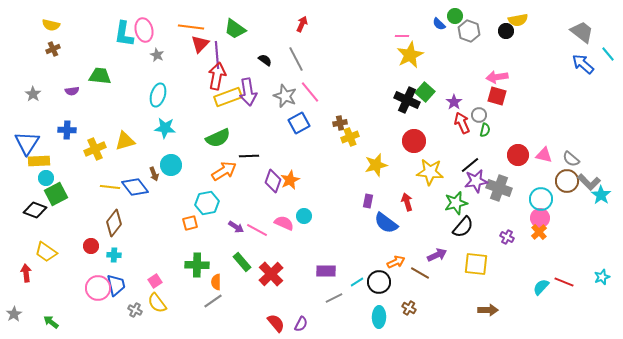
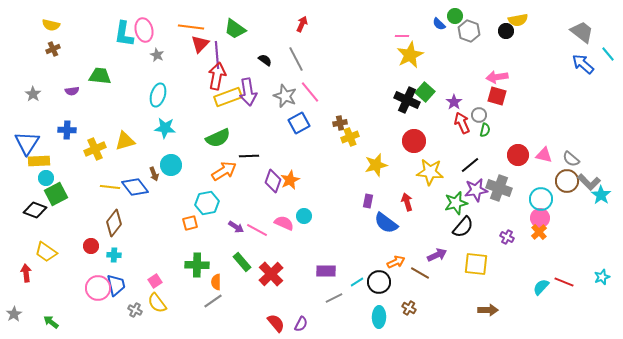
purple star at (476, 181): moved 9 px down
